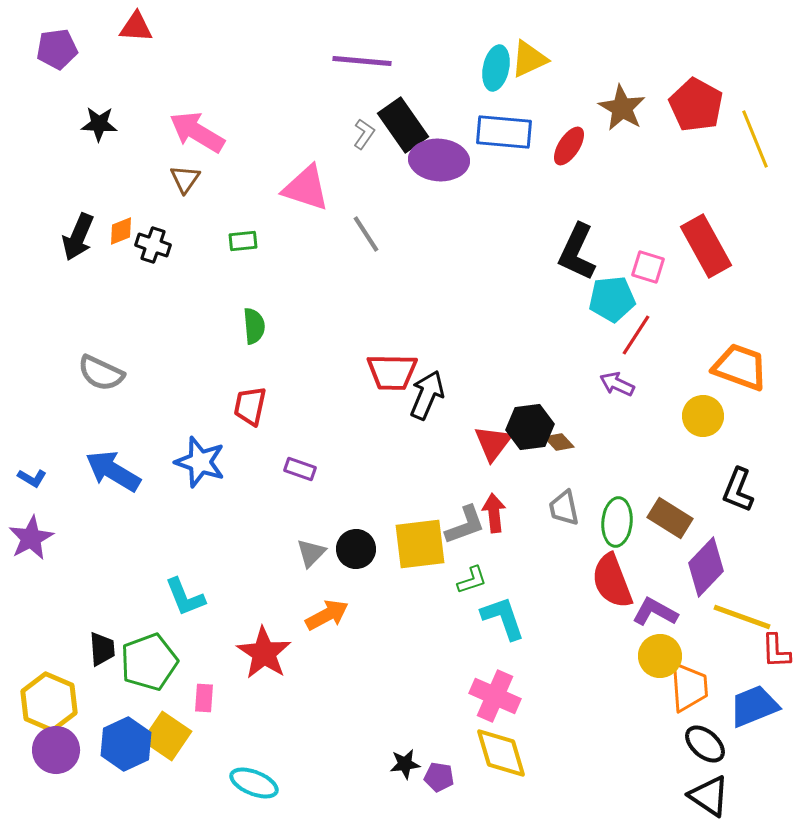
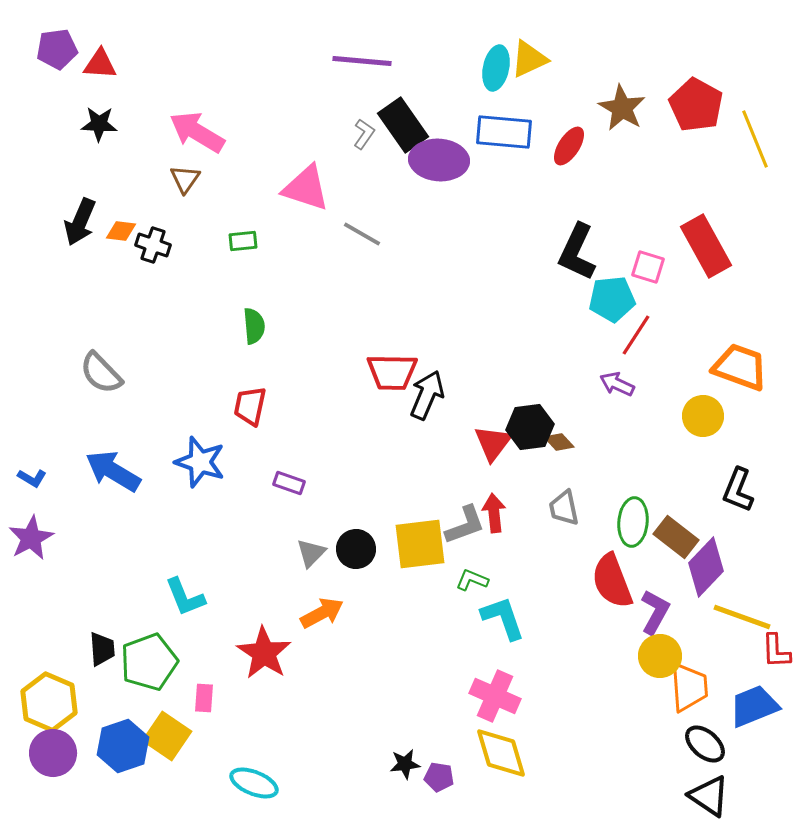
red triangle at (136, 27): moved 36 px left, 37 px down
orange diamond at (121, 231): rotated 28 degrees clockwise
gray line at (366, 234): moved 4 px left; rotated 27 degrees counterclockwise
black arrow at (78, 237): moved 2 px right, 15 px up
gray semicircle at (101, 373): rotated 21 degrees clockwise
purple rectangle at (300, 469): moved 11 px left, 14 px down
brown rectangle at (670, 518): moved 6 px right, 19 px down; rotated 6 degrees clockwise
green ellipse at (617, 522): moved 16 px right
green L-shape at (472, 580): rotated 140 degrees counterclockwise
purple L-shape at (655, 612): rotated 90 degrees clockwise
orange arrow at (327, 615): moved 5 px left, 2 px up
blue hexagon at (126, 744): moved 3 px left, 2 px down; rotated 6 degrees clockwise
purple circle at (56, 750): moved 3 px left, 3 px down
